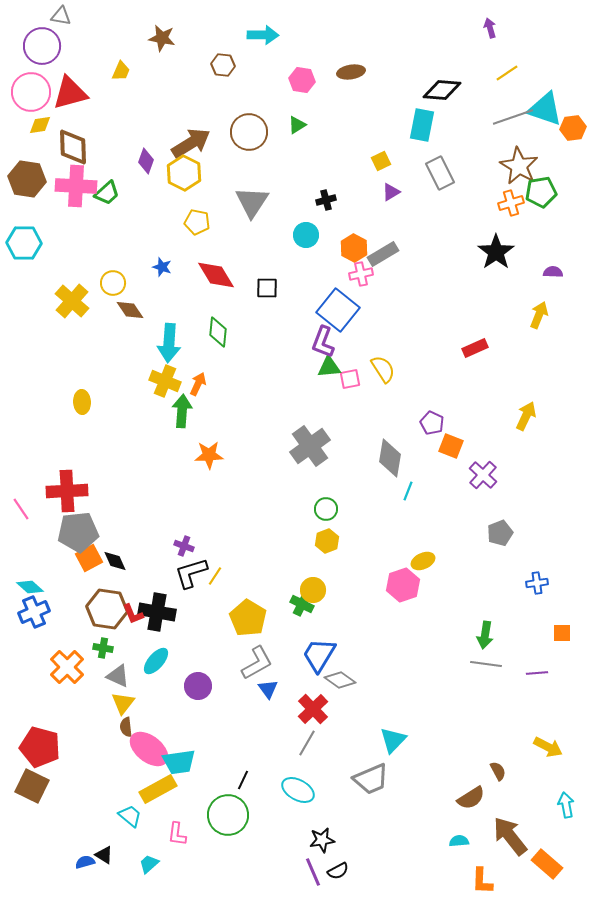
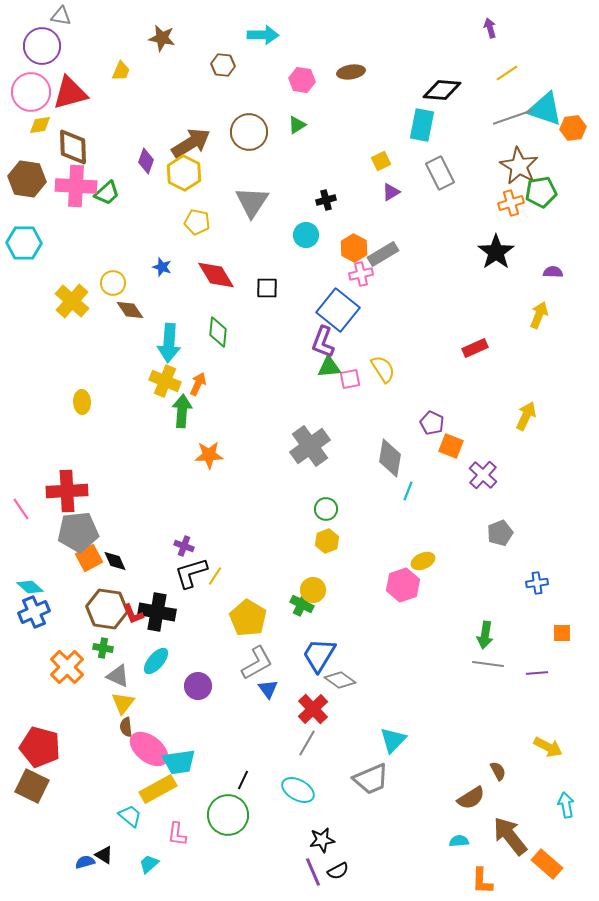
gray line at (486, 664): moved 2 px right
